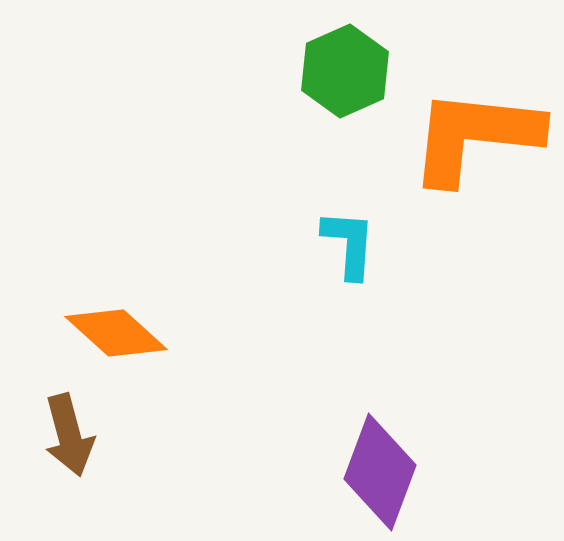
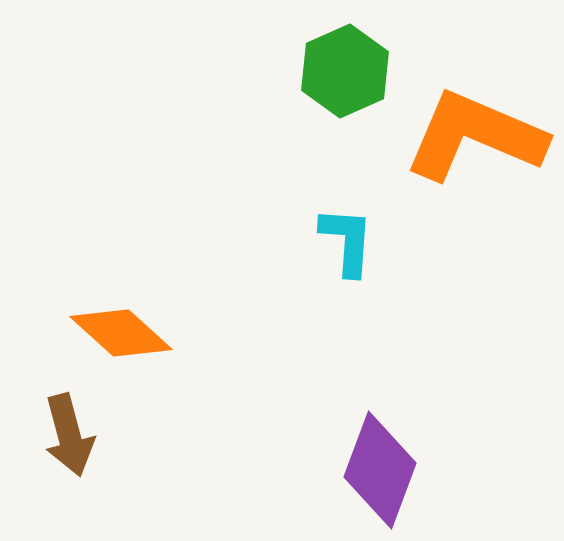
orange L-shape: rotated 17 degrees clockwise
cyan L-shape: moved 2 px left, 3 px up
orange diamond: moved 5 px right
purple diamond: moved 2 px up
